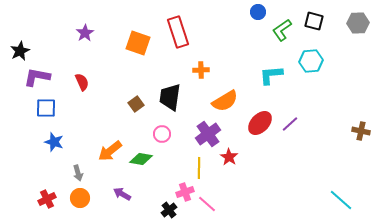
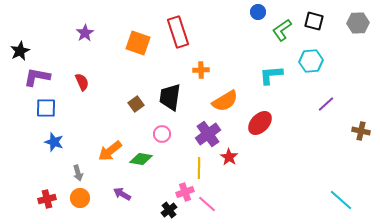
purple line: moved 36 px right, 20 px up
red cross: rotated 12 degrees clockwise
